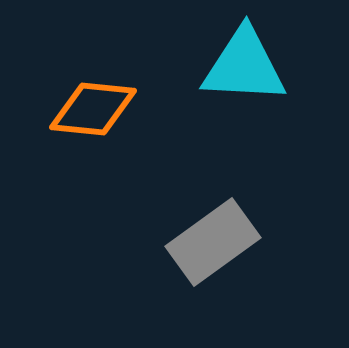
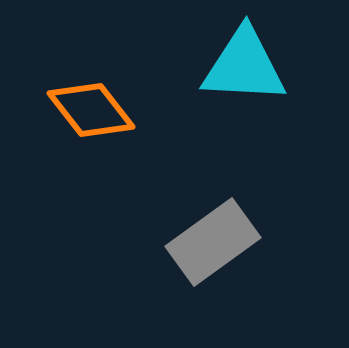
orange diamond: moved 2 px left, 1 px down; rotated 46 degrees clockwise
